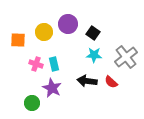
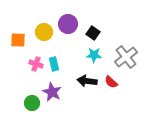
purple star: moved 4 px down
